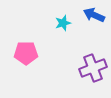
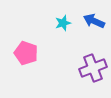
blue arrow: moved 6 px down
pink pentagon: rotated 20 degrees clockwise
